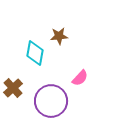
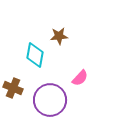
cyan diamond: moved 2 px down
brown cross: rotated 24 degrees counterclockwise
purple circle: moved 1 px left, 1 px up
